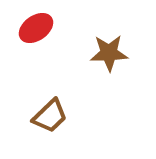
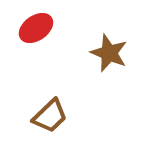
brown star: rotated 24 degrees clockwise
